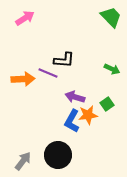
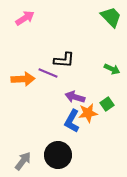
orange star: moved 2 px up
